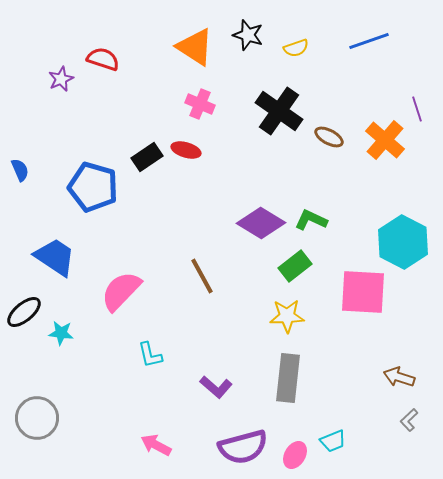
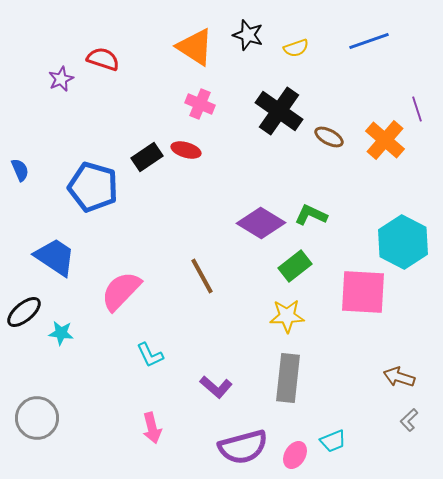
green L-shape: moved 5 px up
cyan L-shape: rotated 12 degrees counterclockwise
pink arrow: moved 4 px left, 17 px up; rotated 132 degrees counterclockwise
